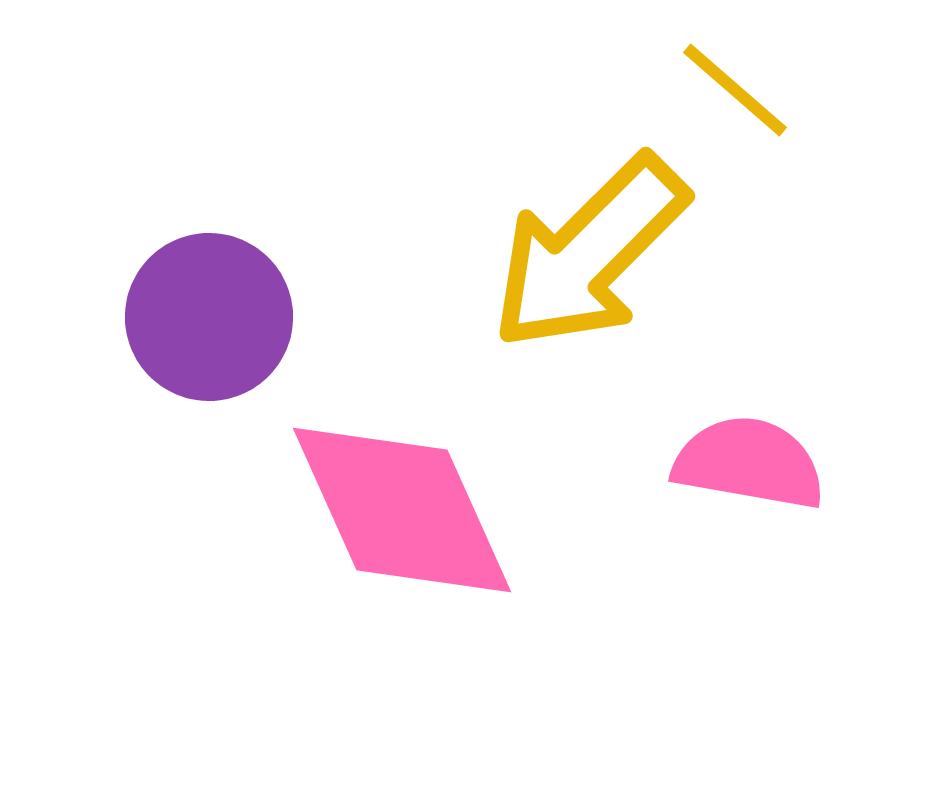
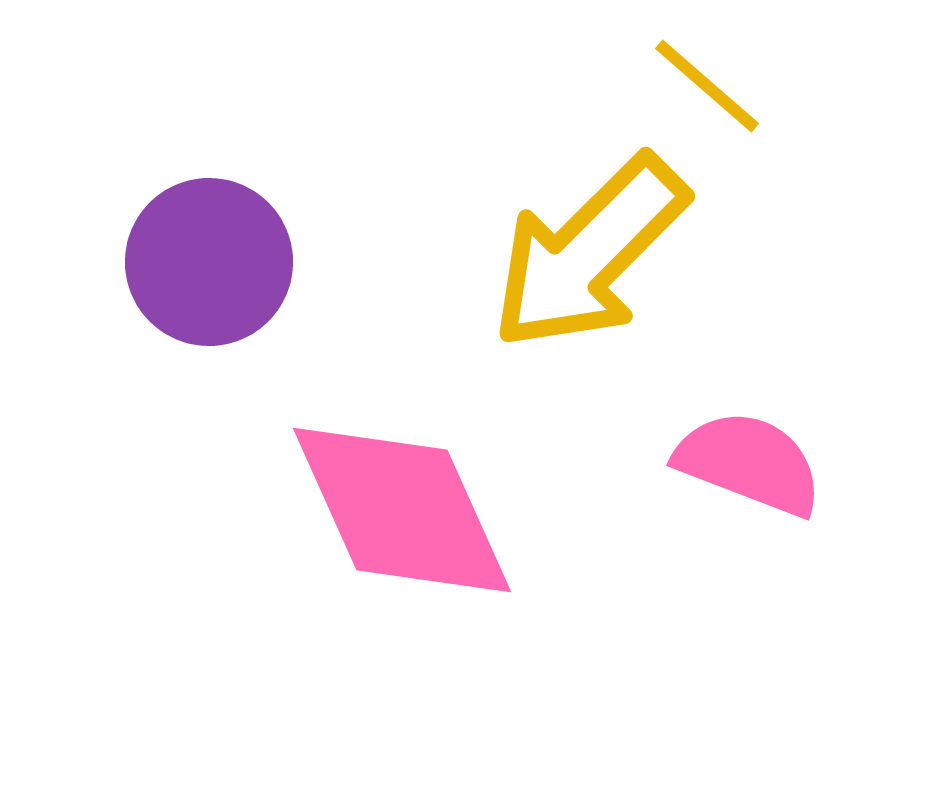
yellow line: moved 28 px left, 4 px up
purple circle: moved 55 px up
pink semicircle: rotated 11 degrees clockwise
